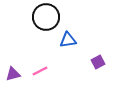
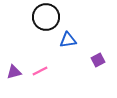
purple square: moved 2 px up
purple triangle: moved 1 px right, 2 px up
